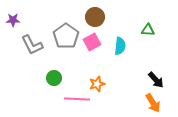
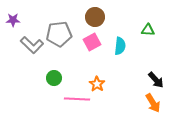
gray pentagon: moved 7 px left, 2 px up; rotated 30 degrees clockwise
gray L-shape: rotated 20 degrees counterclockwise
orange star: rotated 21 degrees counterclockwise
